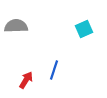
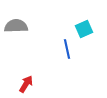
blue line: moved 13 px right, 21 px up; rotated 30 degrees counterclockwise
red arrow: moved 4 px down
